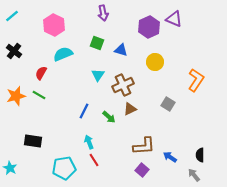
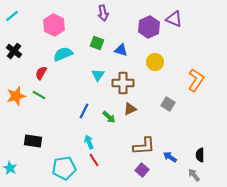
brown cross: moved 2 px up; rotated 25 degrees clockwise
